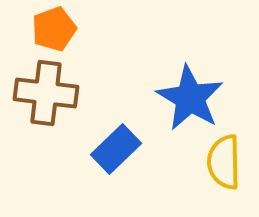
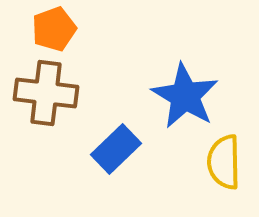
blue star: moved 5 px left, 2 px up
